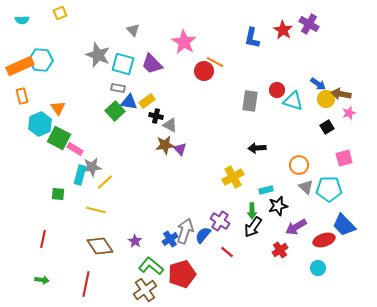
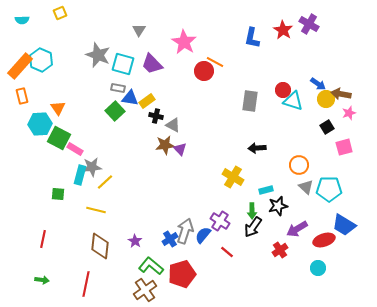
gray triangle at (133, 30): moved 6 px right; rotated 16 degrees clockwise
cyan hexagon at (41, 60): rotated 20 degrees clockwise
orange rectangle at (20, 66): rotated 24 degrees counterclockwise
red circle at (277, 90): moved 6 px right
blue triangle at (129, 102): moved 1 px right, 4 px up
cyan hexagon at (40, 124): rotated 20 degrees clockwise
gray triangle at (170, 125): moved 3 px right
pink square at (344, 158): moved 11 px up
yellow cross at (233, 177): rotated 30 degrees counterclockwise
blue trapezoid at (344, 225): rotated 15 degrees counterclockwise
purple arrow at (296, 227): moved 1 px right, 2 px down
brown diamond at (100, 246): rotated 40 degrees clockwise
